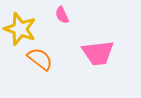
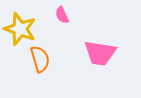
pink trapezoid: moved 2 px right; rotated 16 degrees clockwise
orange semicircle: rotated 36 degrees clockwise
